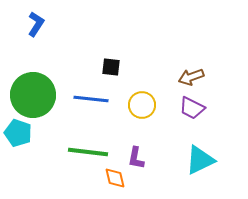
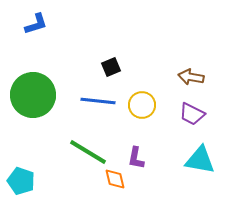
blue L-shape: rotated 40 degrees clockwise
black square: rotated 30 degrees counterclockwise
brown arrow: rotated 30 degrees clockwise
blue line: moved 7 px right, 2 px down
purple trapezoid: moved 6 px down
cyan pentagon: moved 3 px right, 48 px down
green line: rotated 24 degrees clockwise
cyan triangle: rotated 36 degrees clockwise
orange diamond: moved 1 px down
